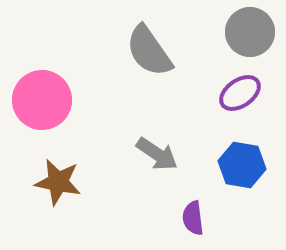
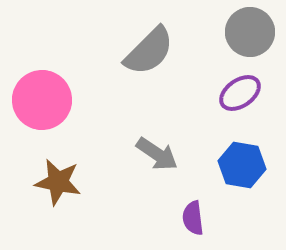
gray semicircle: rotated 100 degrees counterclockwise
